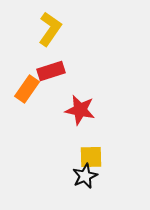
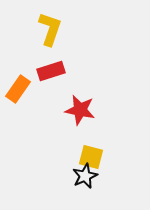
yellow L-shape: rotated 16 degrees counterclockwise
orange rectangle: moved 9 px left
yellow square: rotated 15 degrees clockwise
